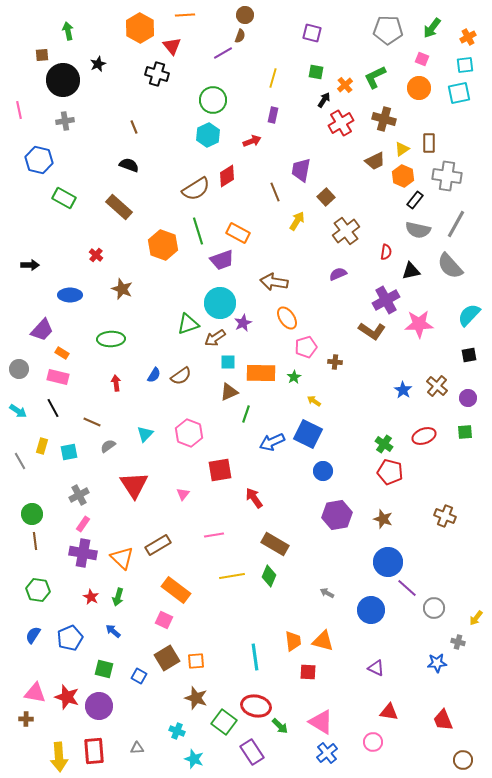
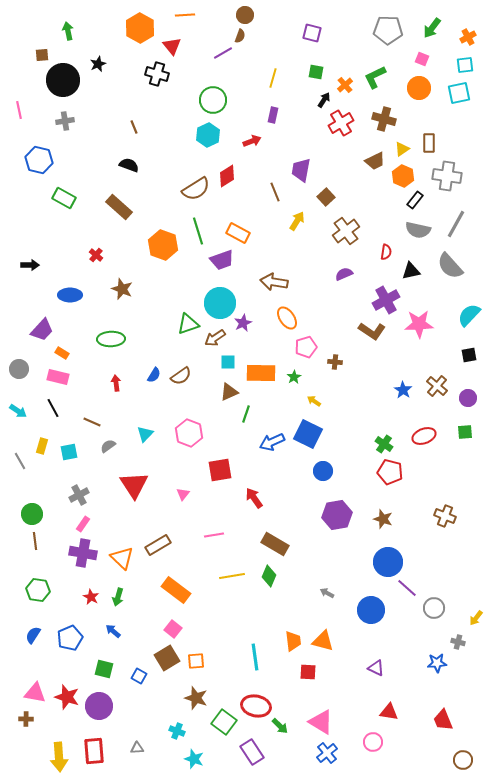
purple semicircle at (338, 274): moved 6 px right
pink square at (164, 620): moved 9 px right, 9 px down; rotated 12 degrees clockwise
